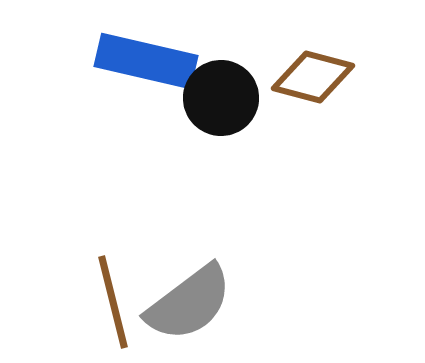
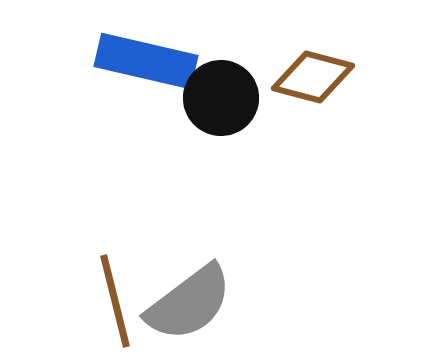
brown line: moved 2 px right, 1 px up
